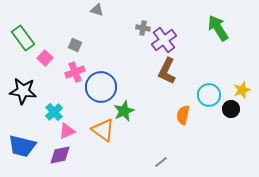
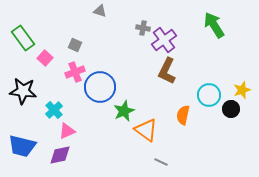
gray triangle: moved 3 px right, 1 px down
green arrow: moved 4 px left, 3 px up
blue circle: moved 1 px left
cyan cross: moved 2 px up
orange triangle: moved 43 px right
gray line: rotated 64 degrees clockwise
